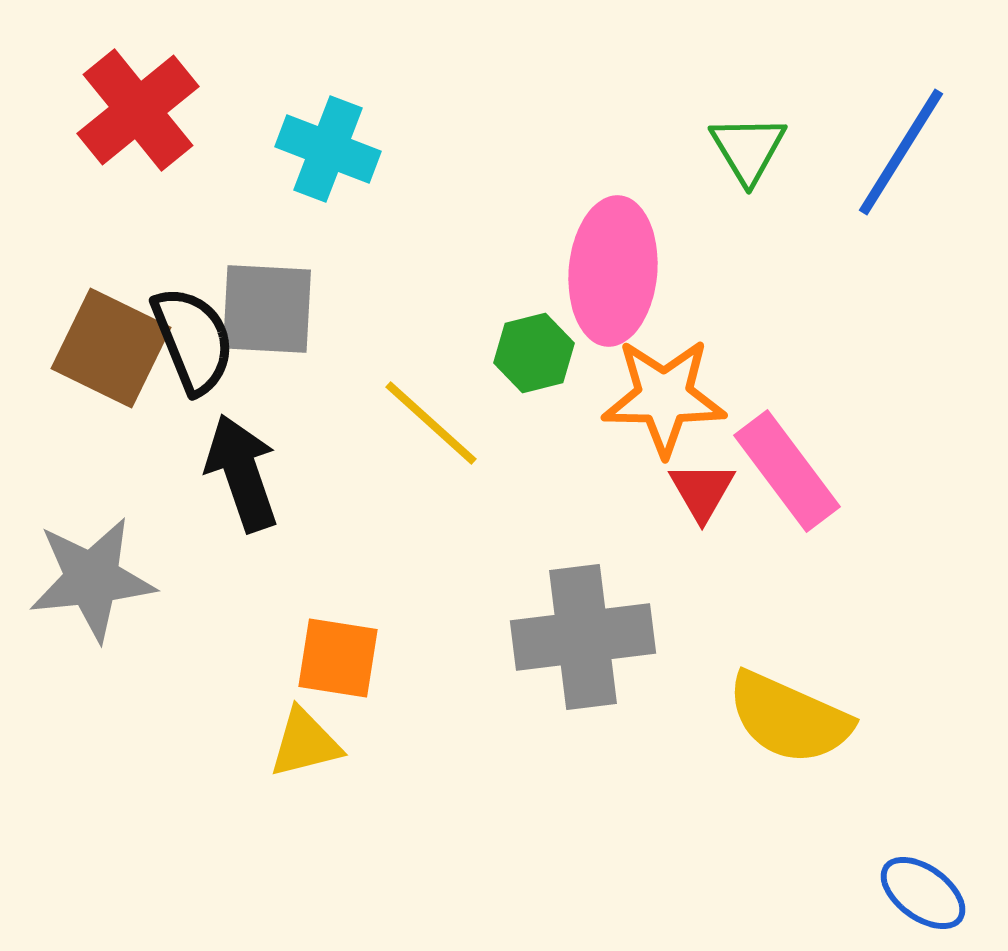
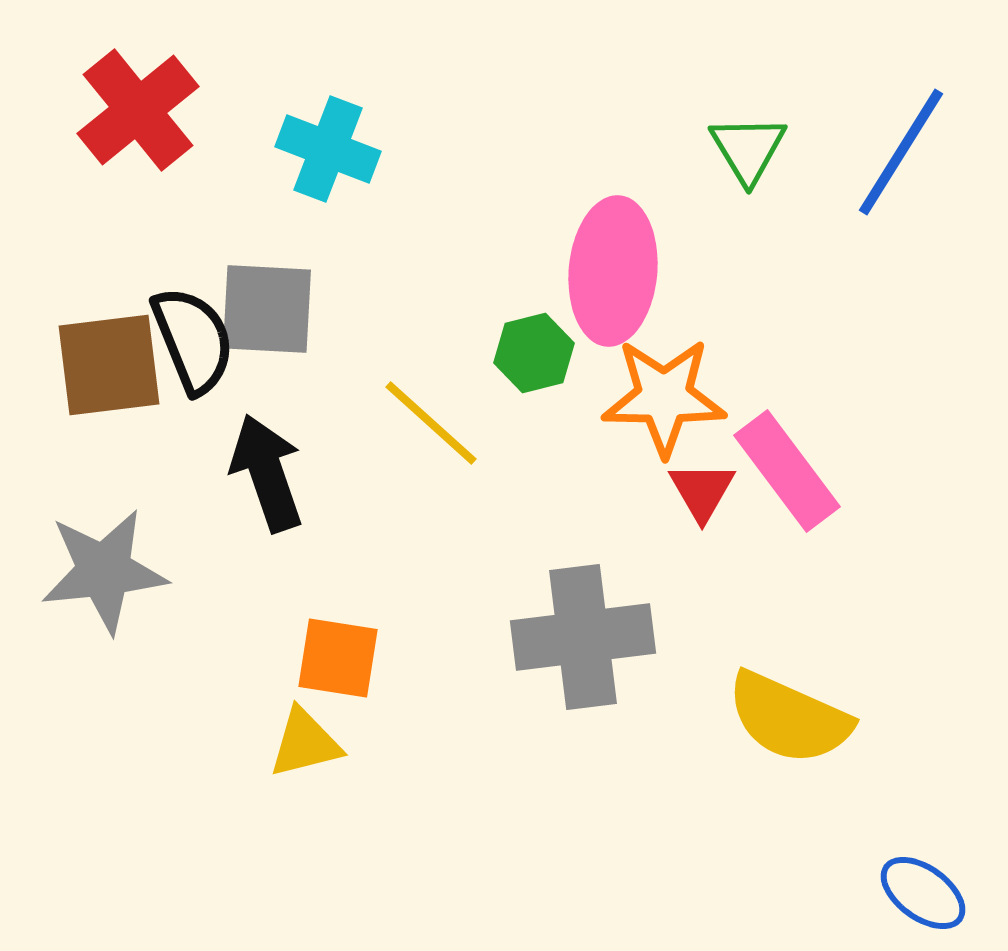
brown square: moved 2 px left, 17 px down; rotated 33 degrees counterclockwise
black arrow: moved 25 px right
gray star: moved 12 px right, 8 px up
